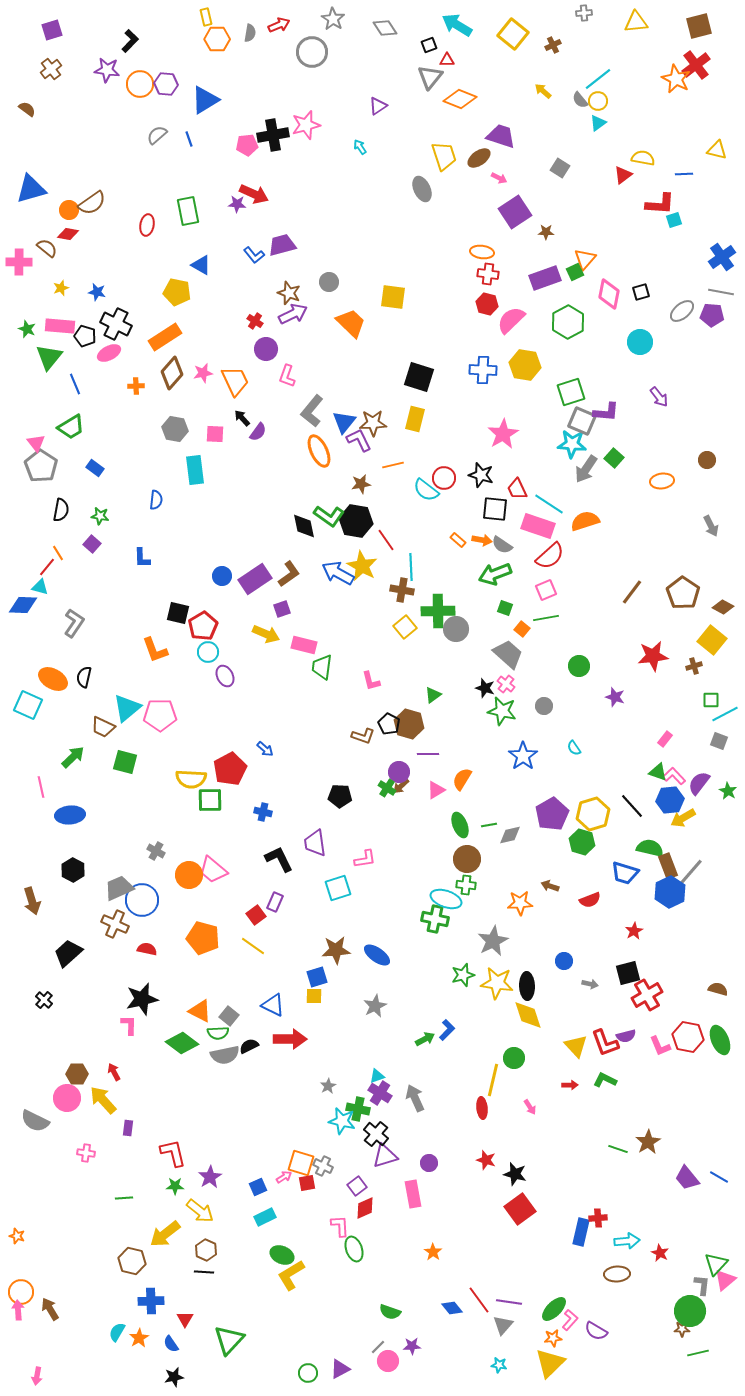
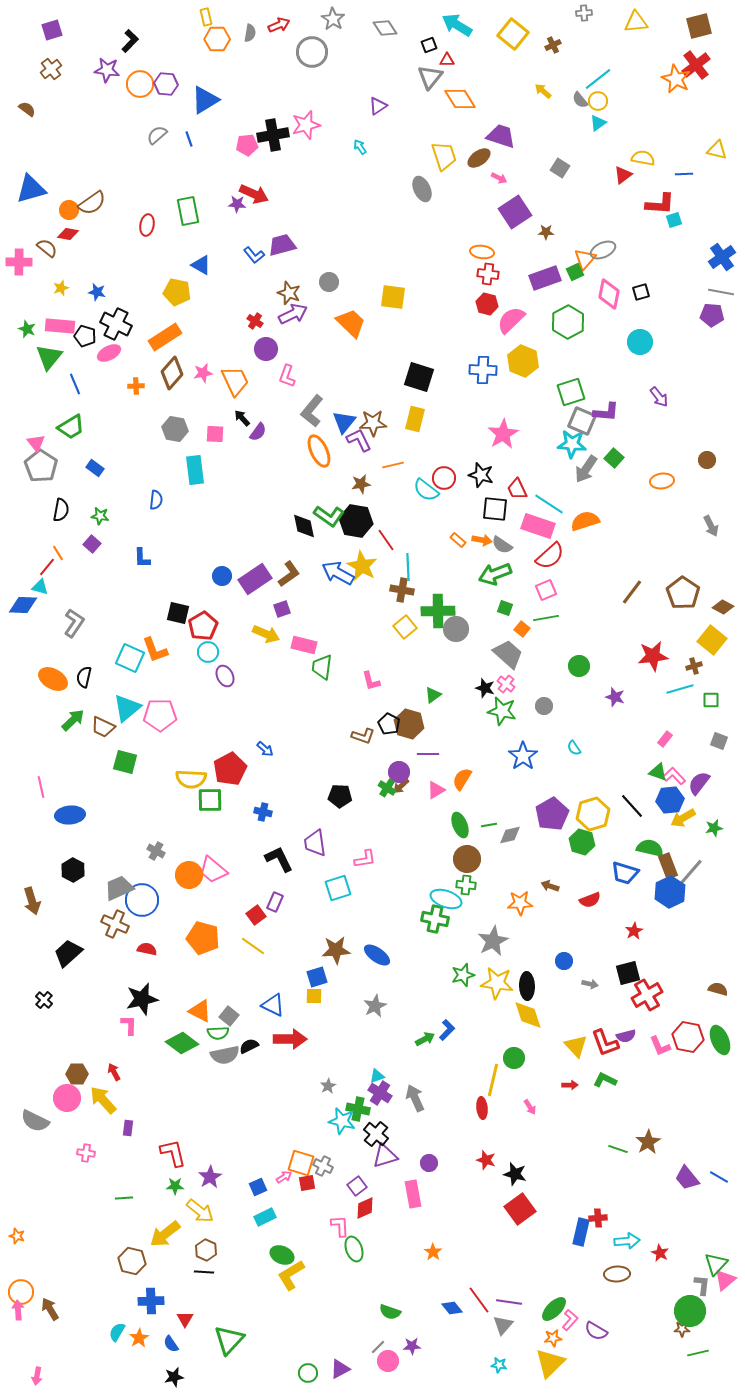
orange diamond at (460, 99): rotated 36 degrees clockwise
gray ellipse at (682, 311): moved 79 px left, 61 px up; rotated 15 degrees clockwise
yellow hexagon at (525, 365): moved 2 px left, 4 px up; rotated 12 degrees clockwise
cyan line at (411, 567): moved 3 px left
cyan square at (28, 705): moved 102 px right, 47 px up
cyan line at (725, 714): moved 45 px left, 25 px up; rotated 12 degrees clockwise
green arrow at (73, 757): moved 37 px up
green star at (728, 791): moved 14 px left, 37 px down; rotated 30 degrees clockwise
